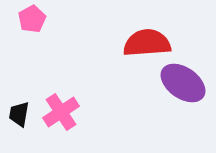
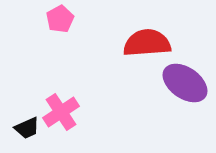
pink pentagon: moved 28 px right
purple ellipse: moved 2 px right
black trapezoid: moved 8 px right, 14 px down; rotated 124 degrees counterclockwise
